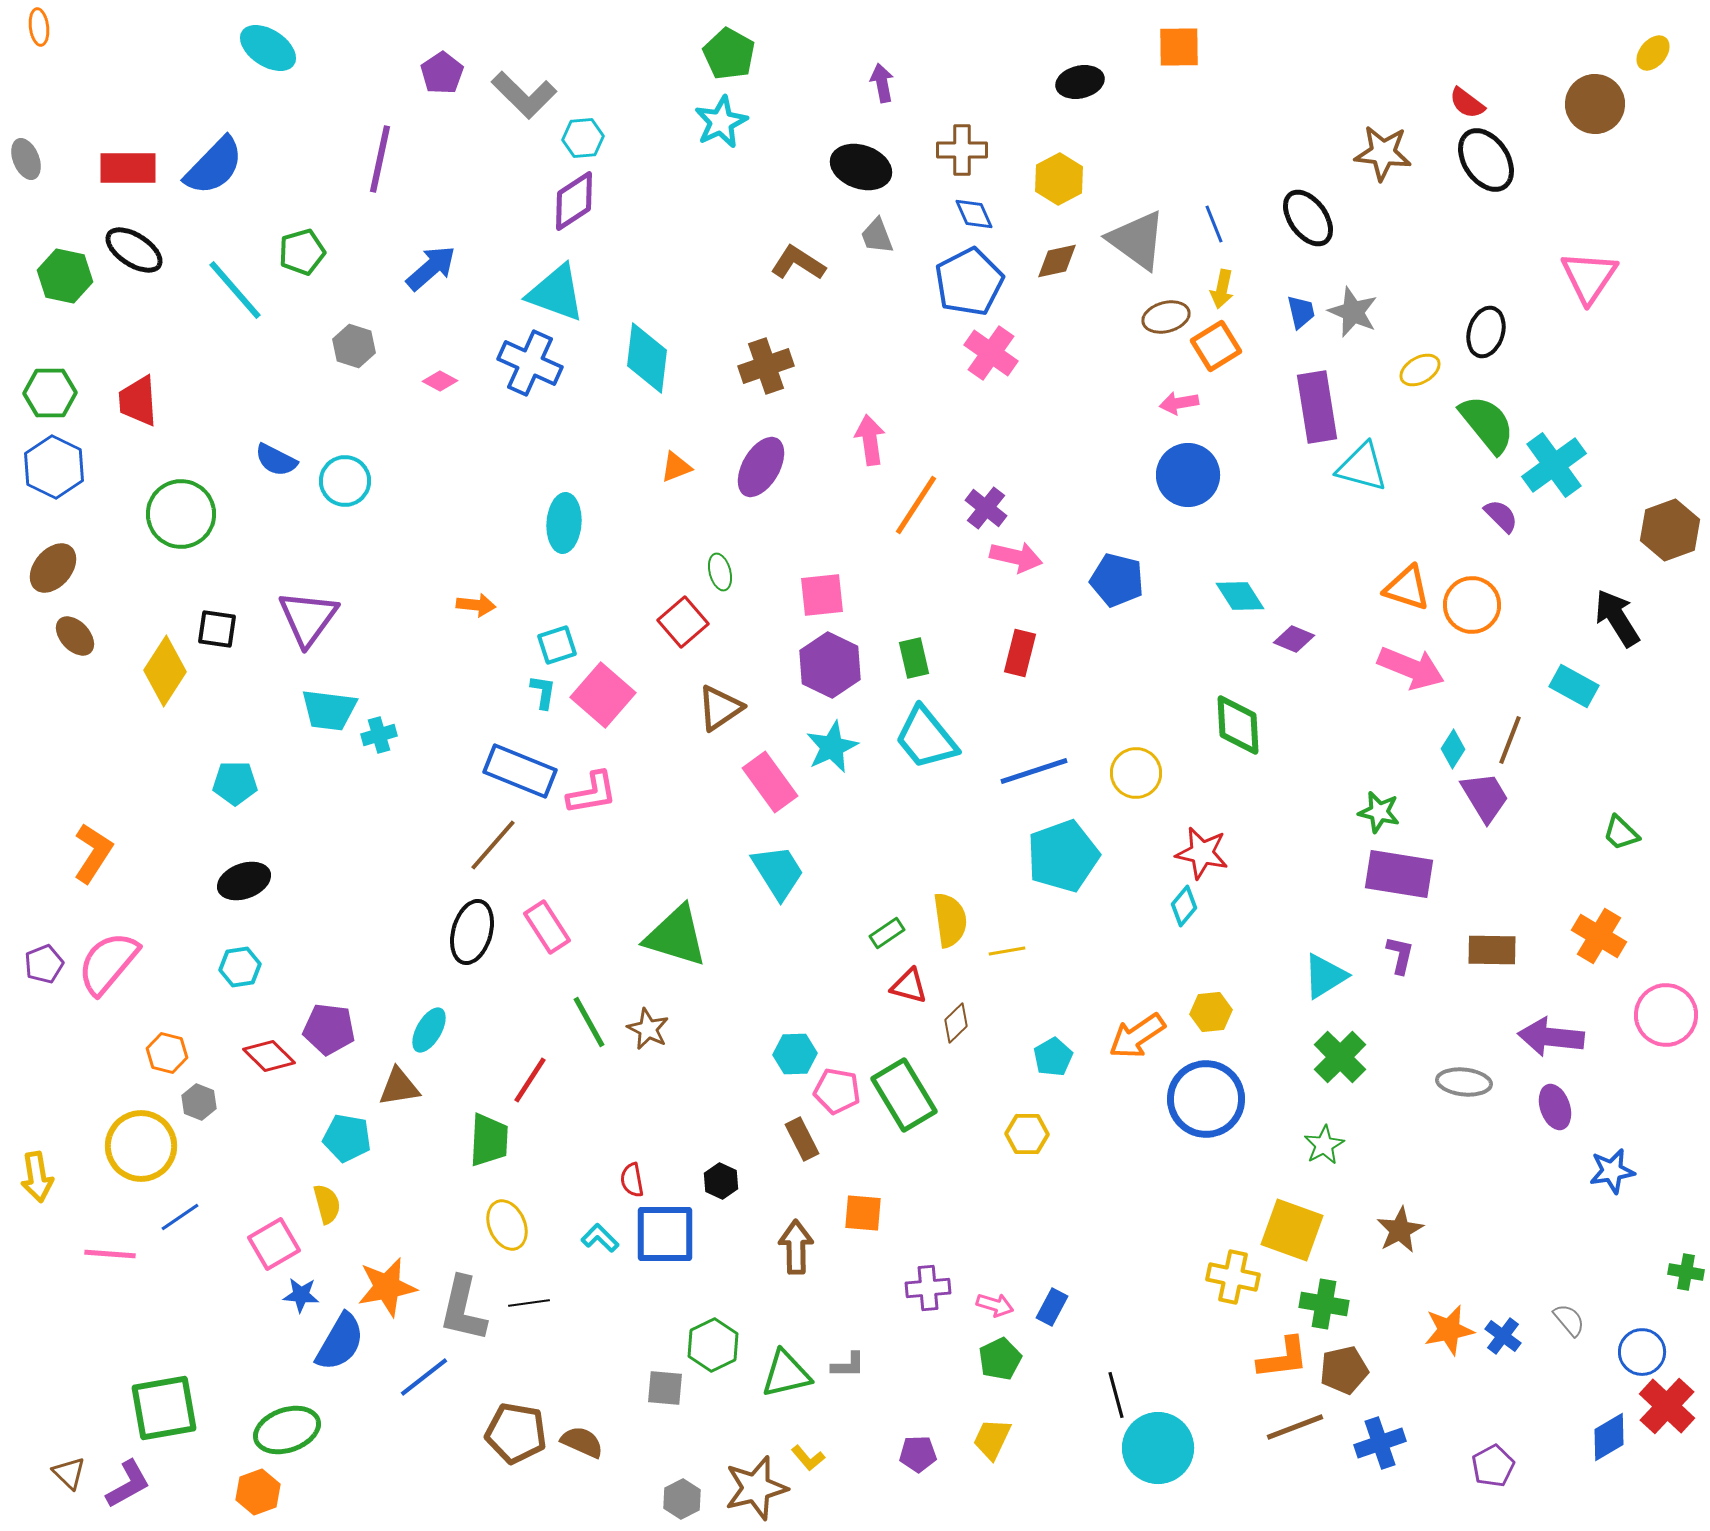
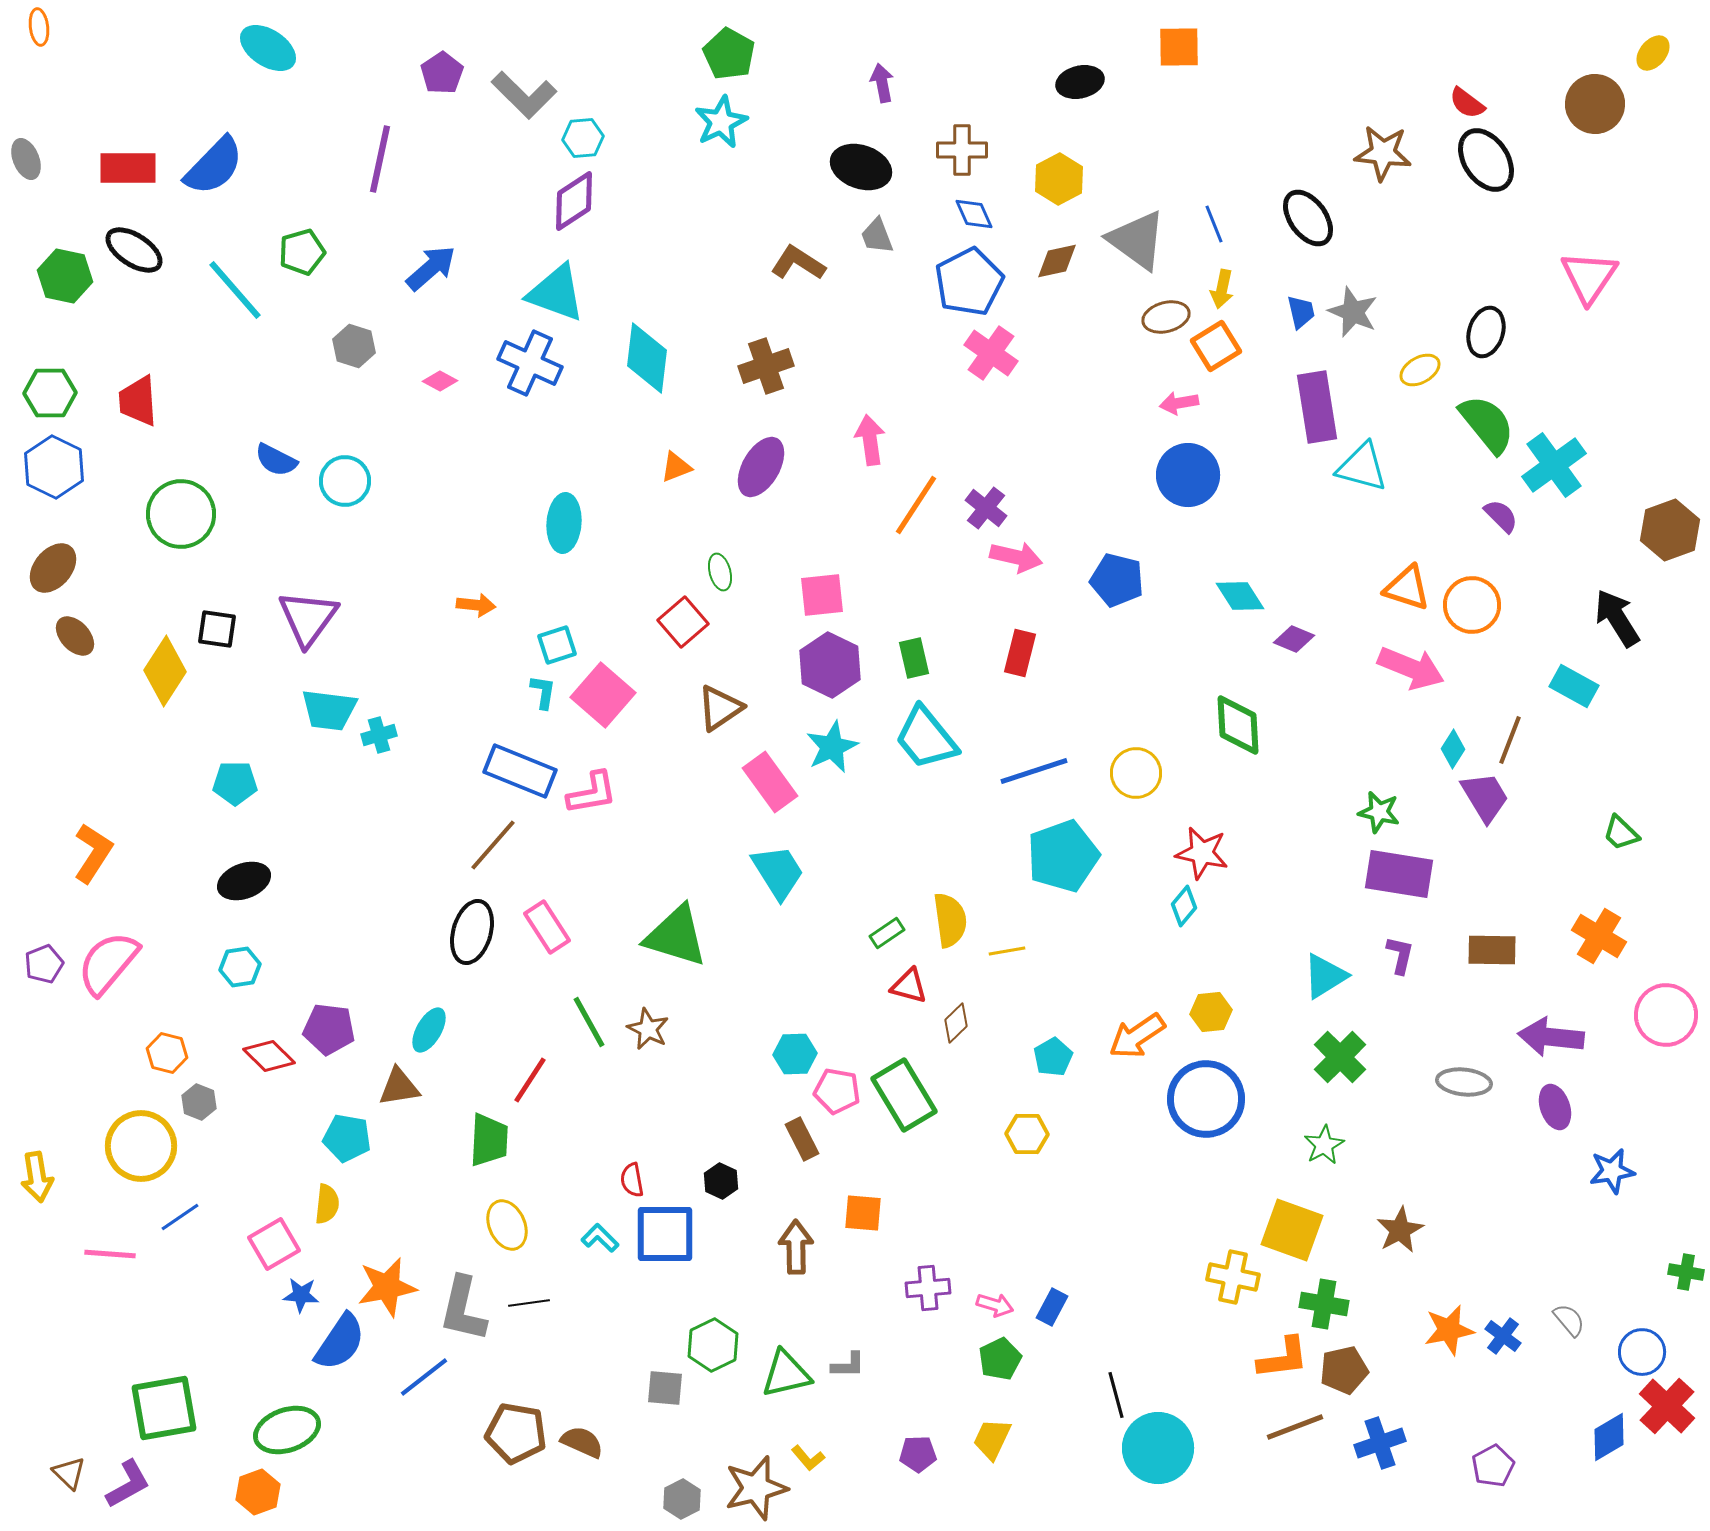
yellow semicircle at (327, 1204): rotated 21 degrees clockwise
blue semicircle at (340, 1342): rotated 4 degrees clockwise
